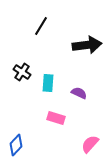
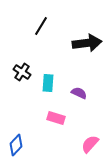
black arrow: moved 2 px up
